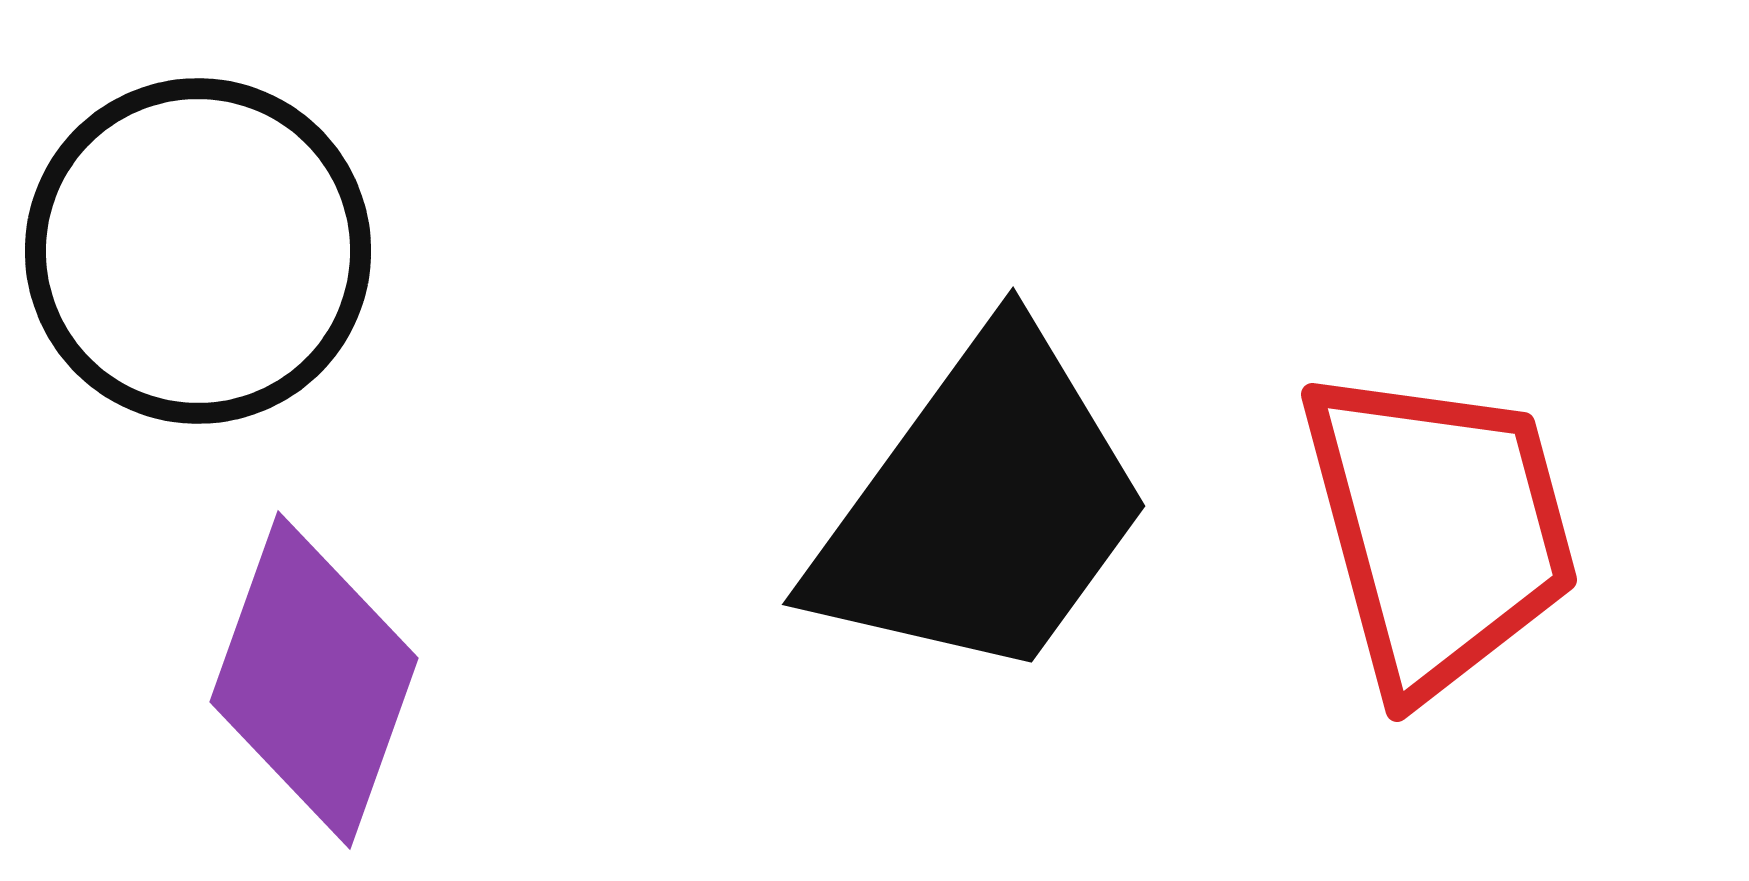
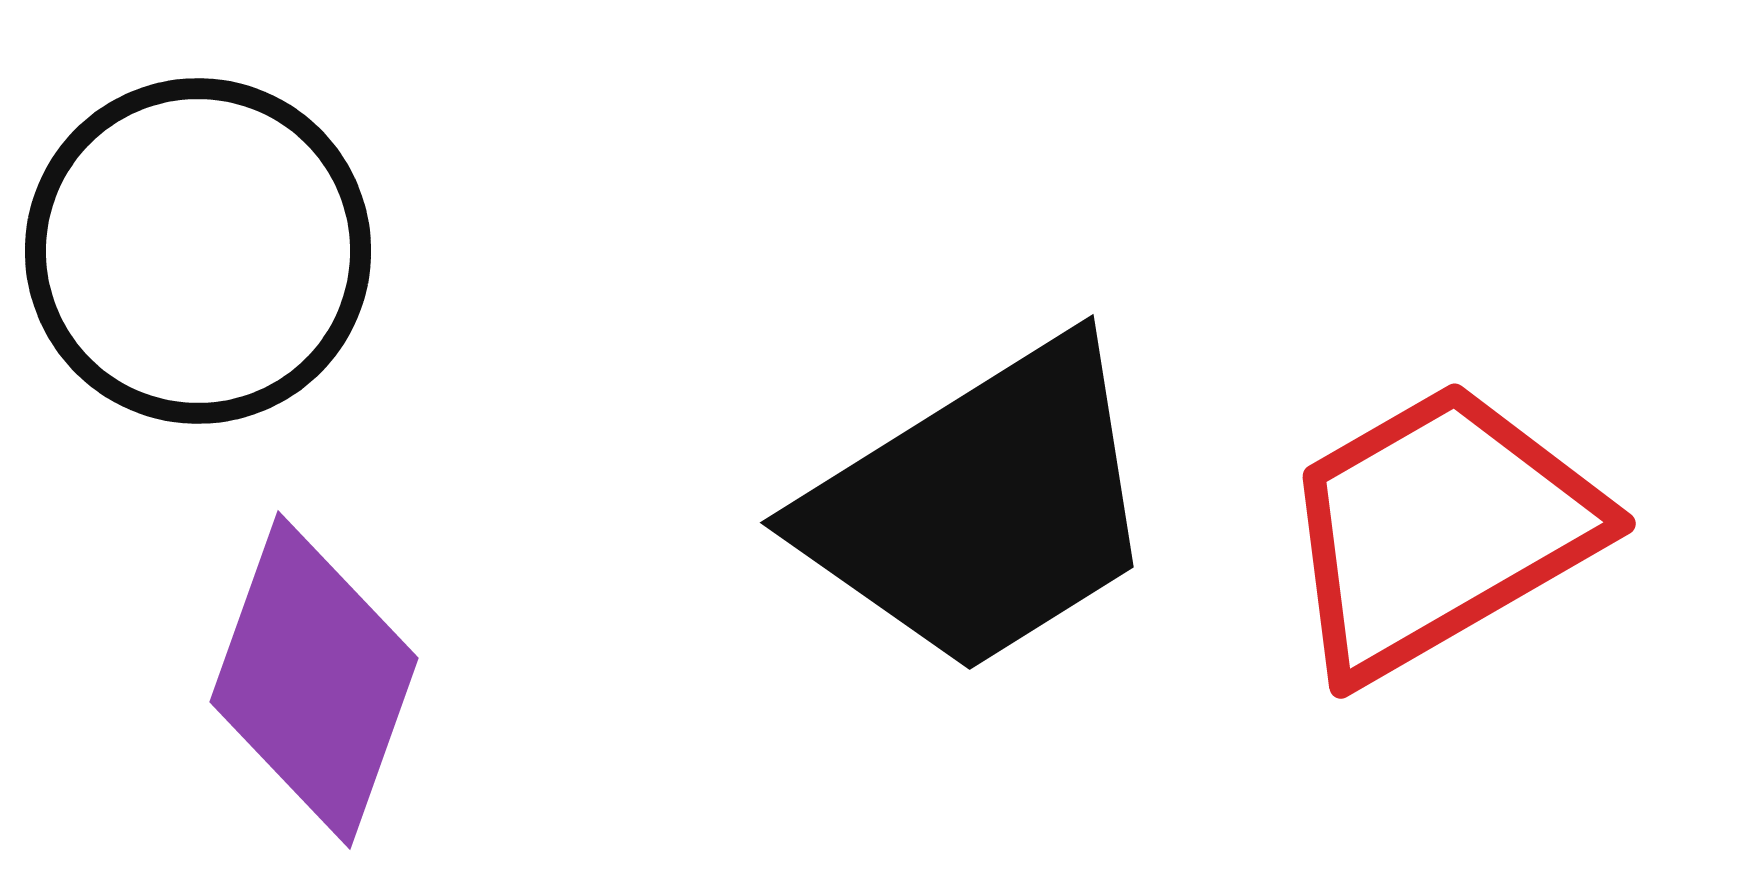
black trapezoid: rotated 22 degrees clockwise
red trapezoid: rotated 105 degrees counterclockwise
